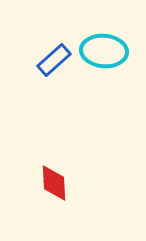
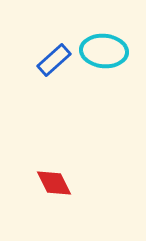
red diamond: rotated 24 degrees counterclockwise
